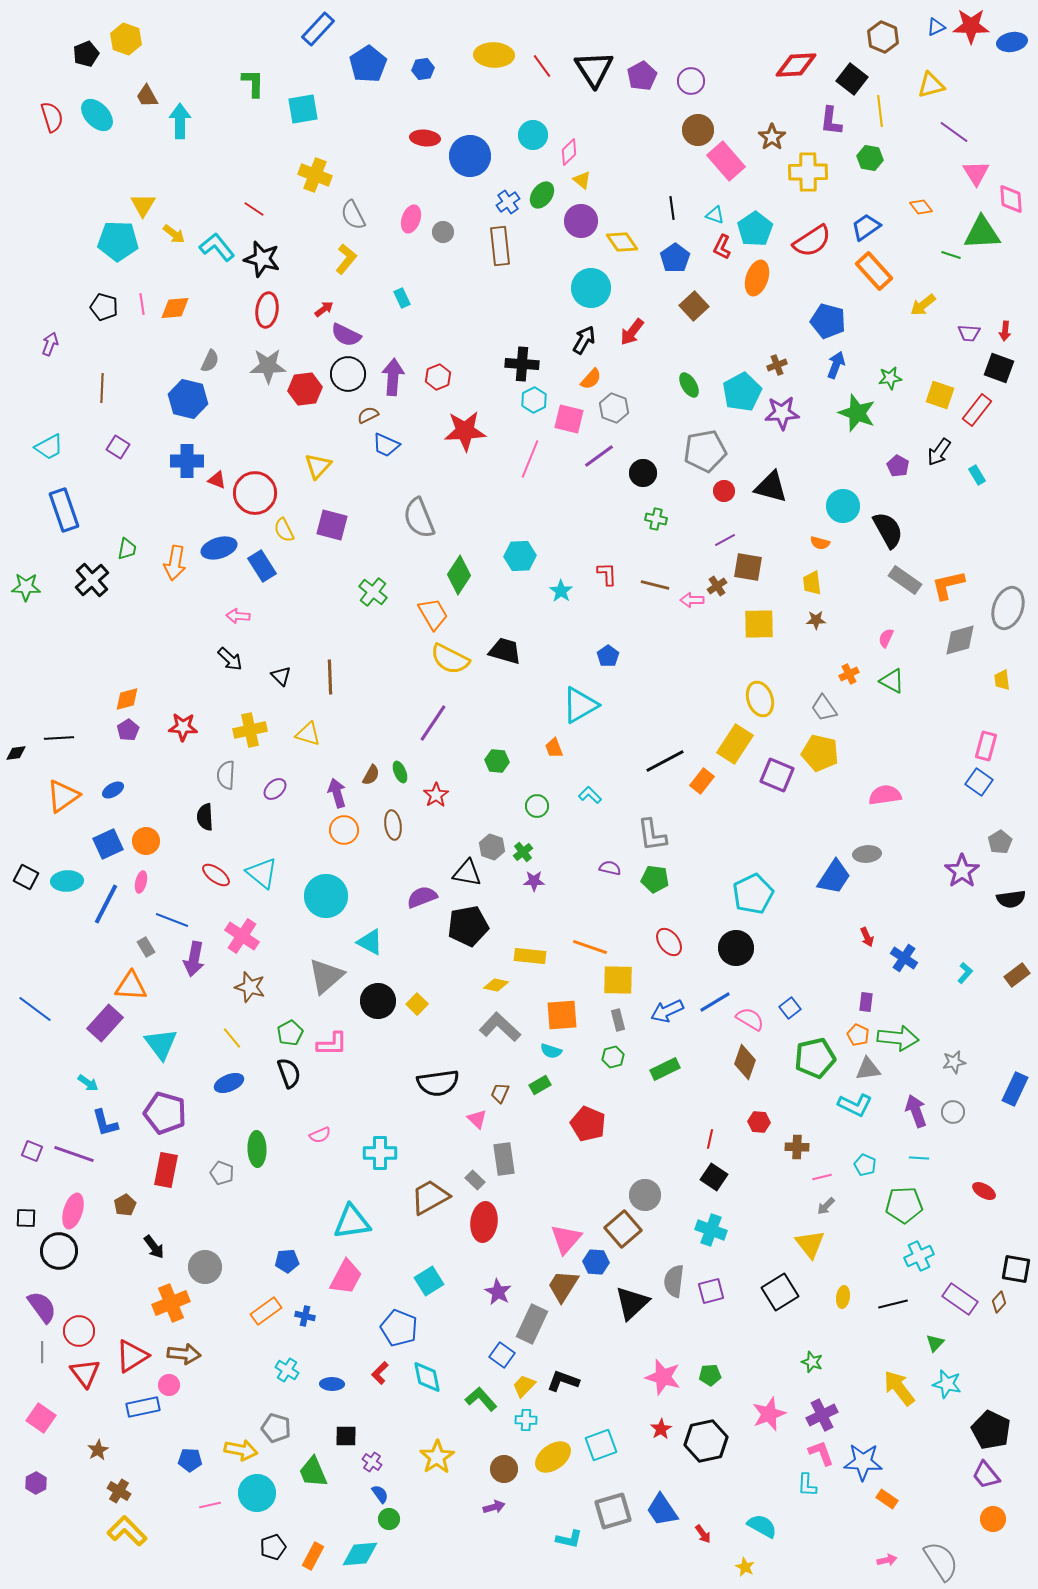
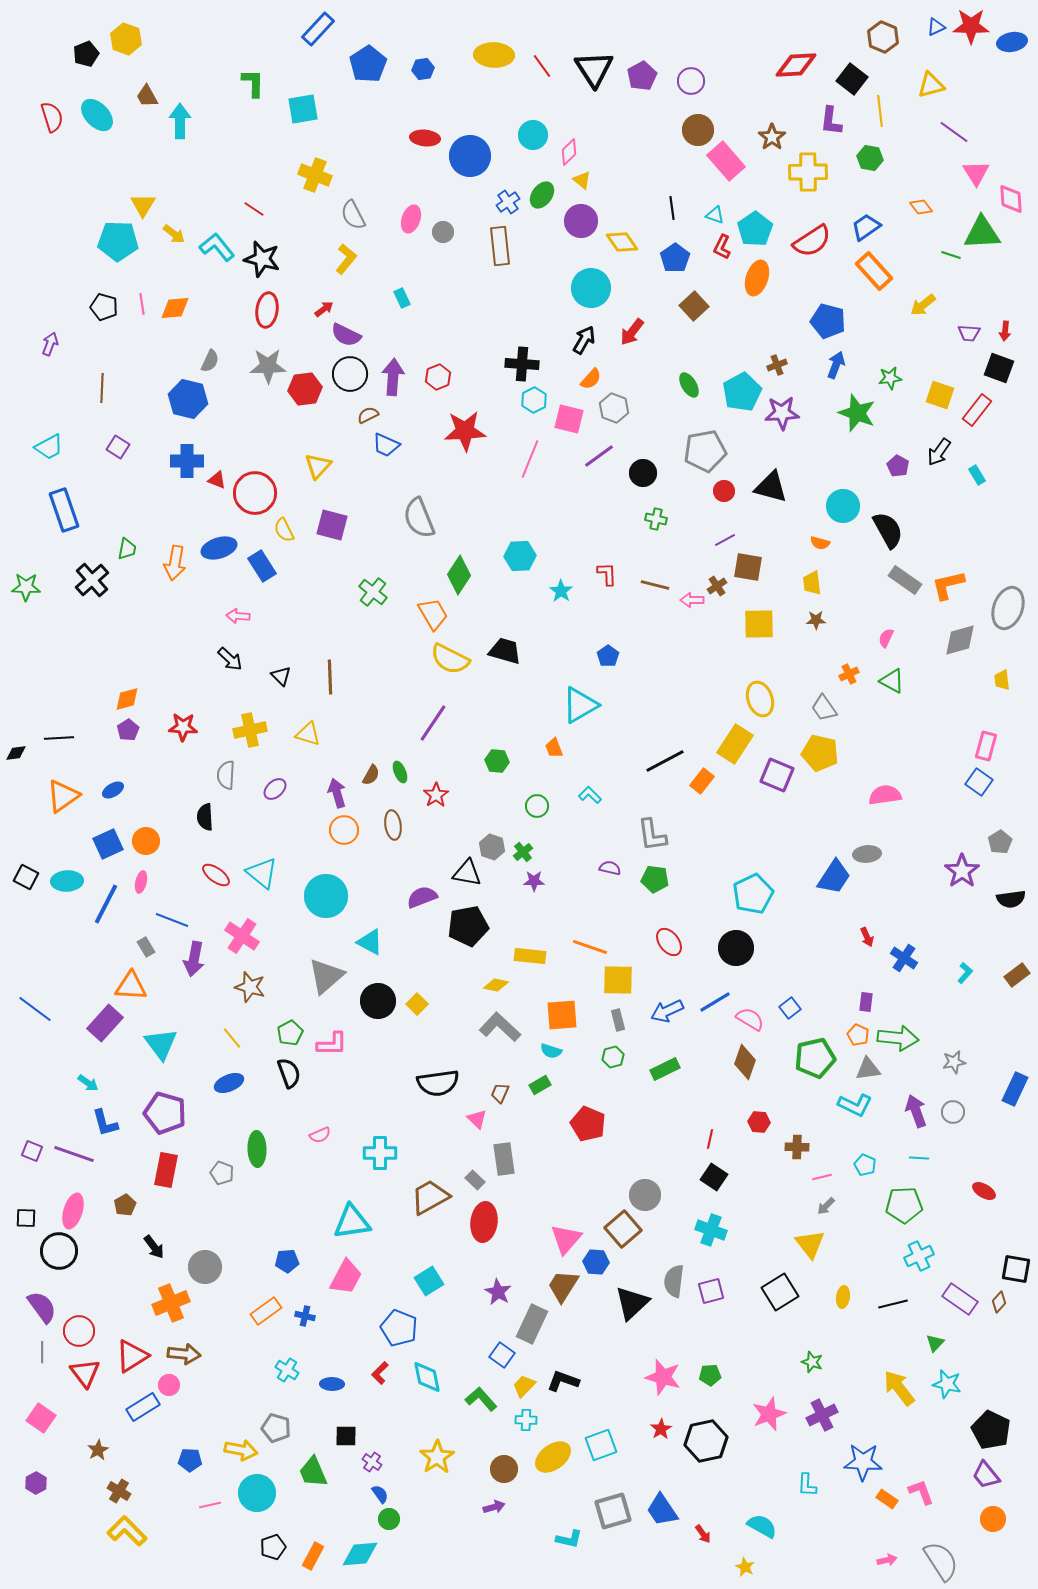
black circle at (348, 374): moved 2 px right
blue rectangle at (143, 1407): rotated 20 degrees counterclockwise
pink L-shape at (821, 1453): moved 100 px right, 39 px down
